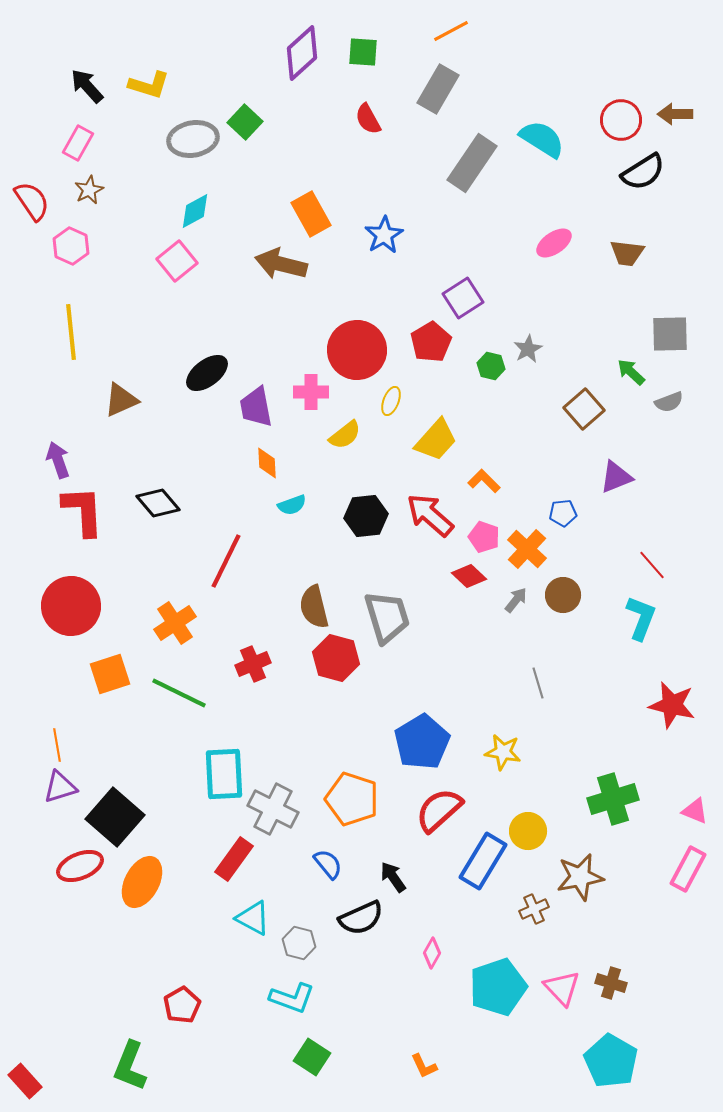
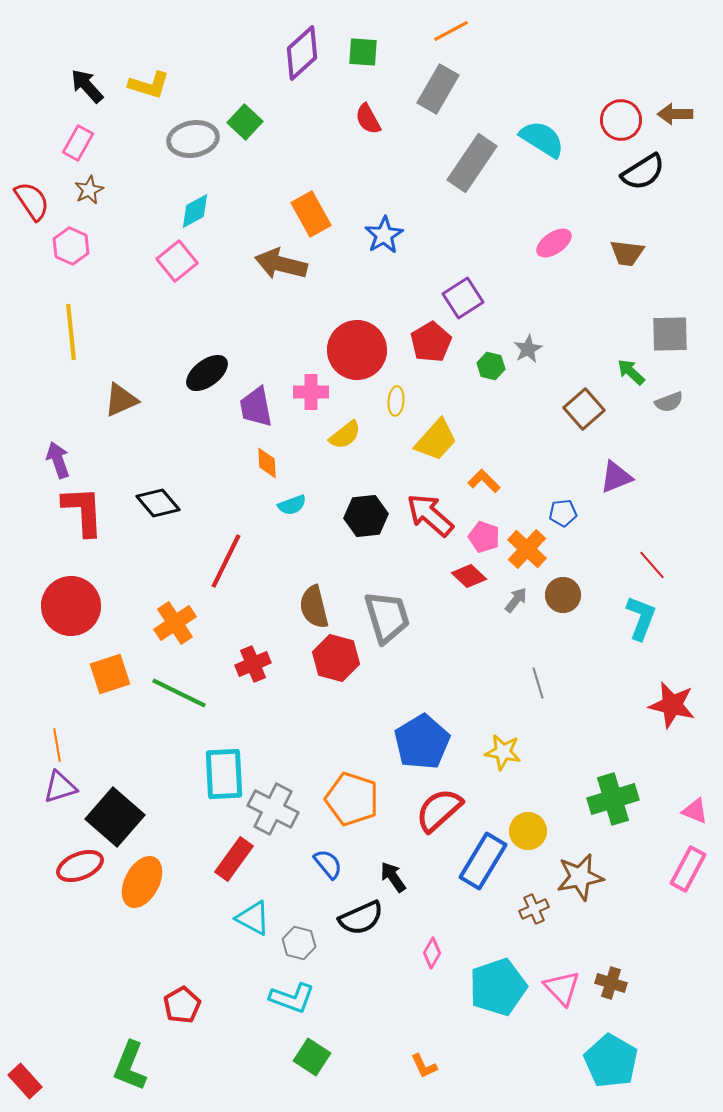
yellow ellipse at (391, 401): moved 5 px right; rotated 16 degrees counterclockwise
